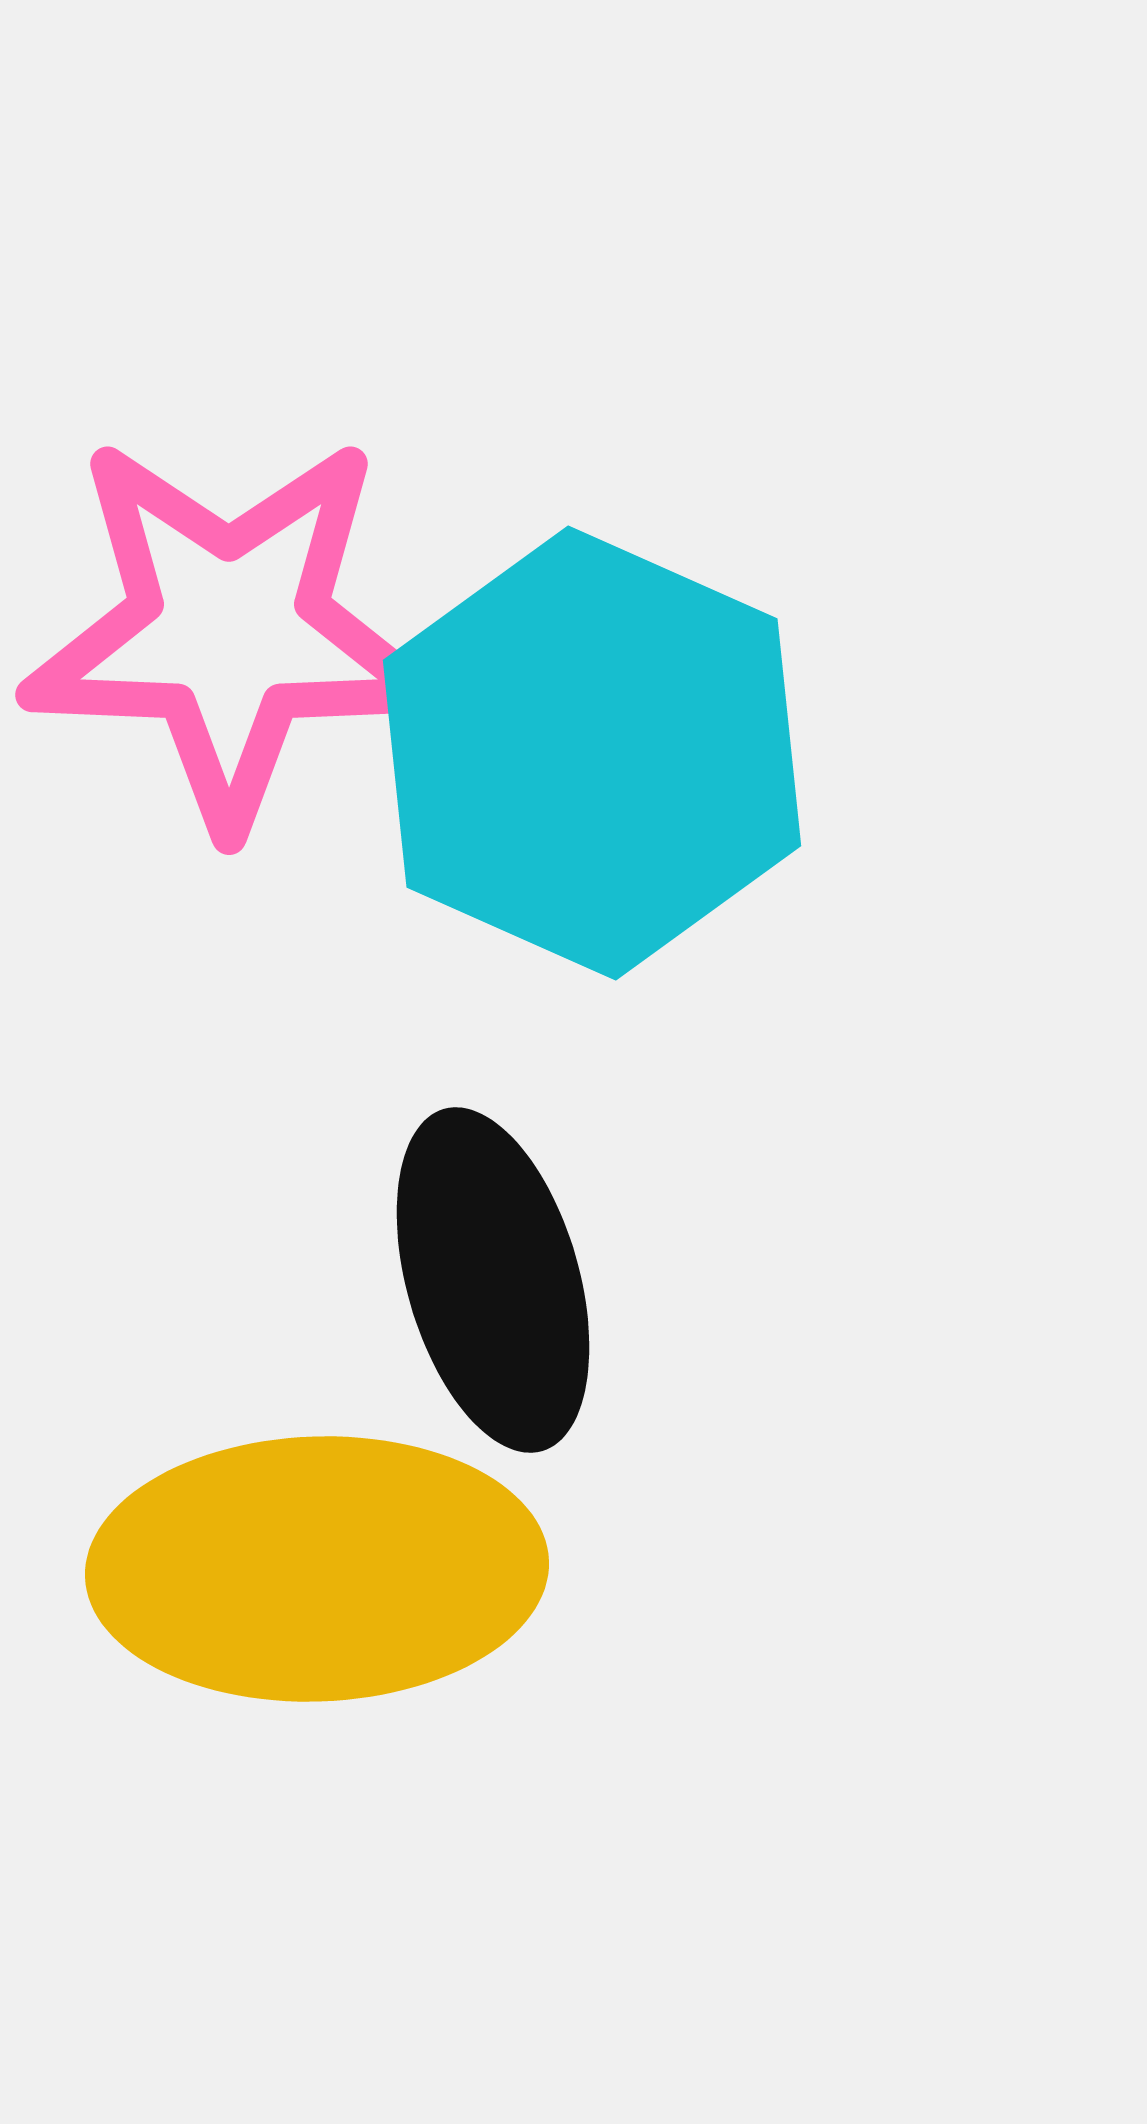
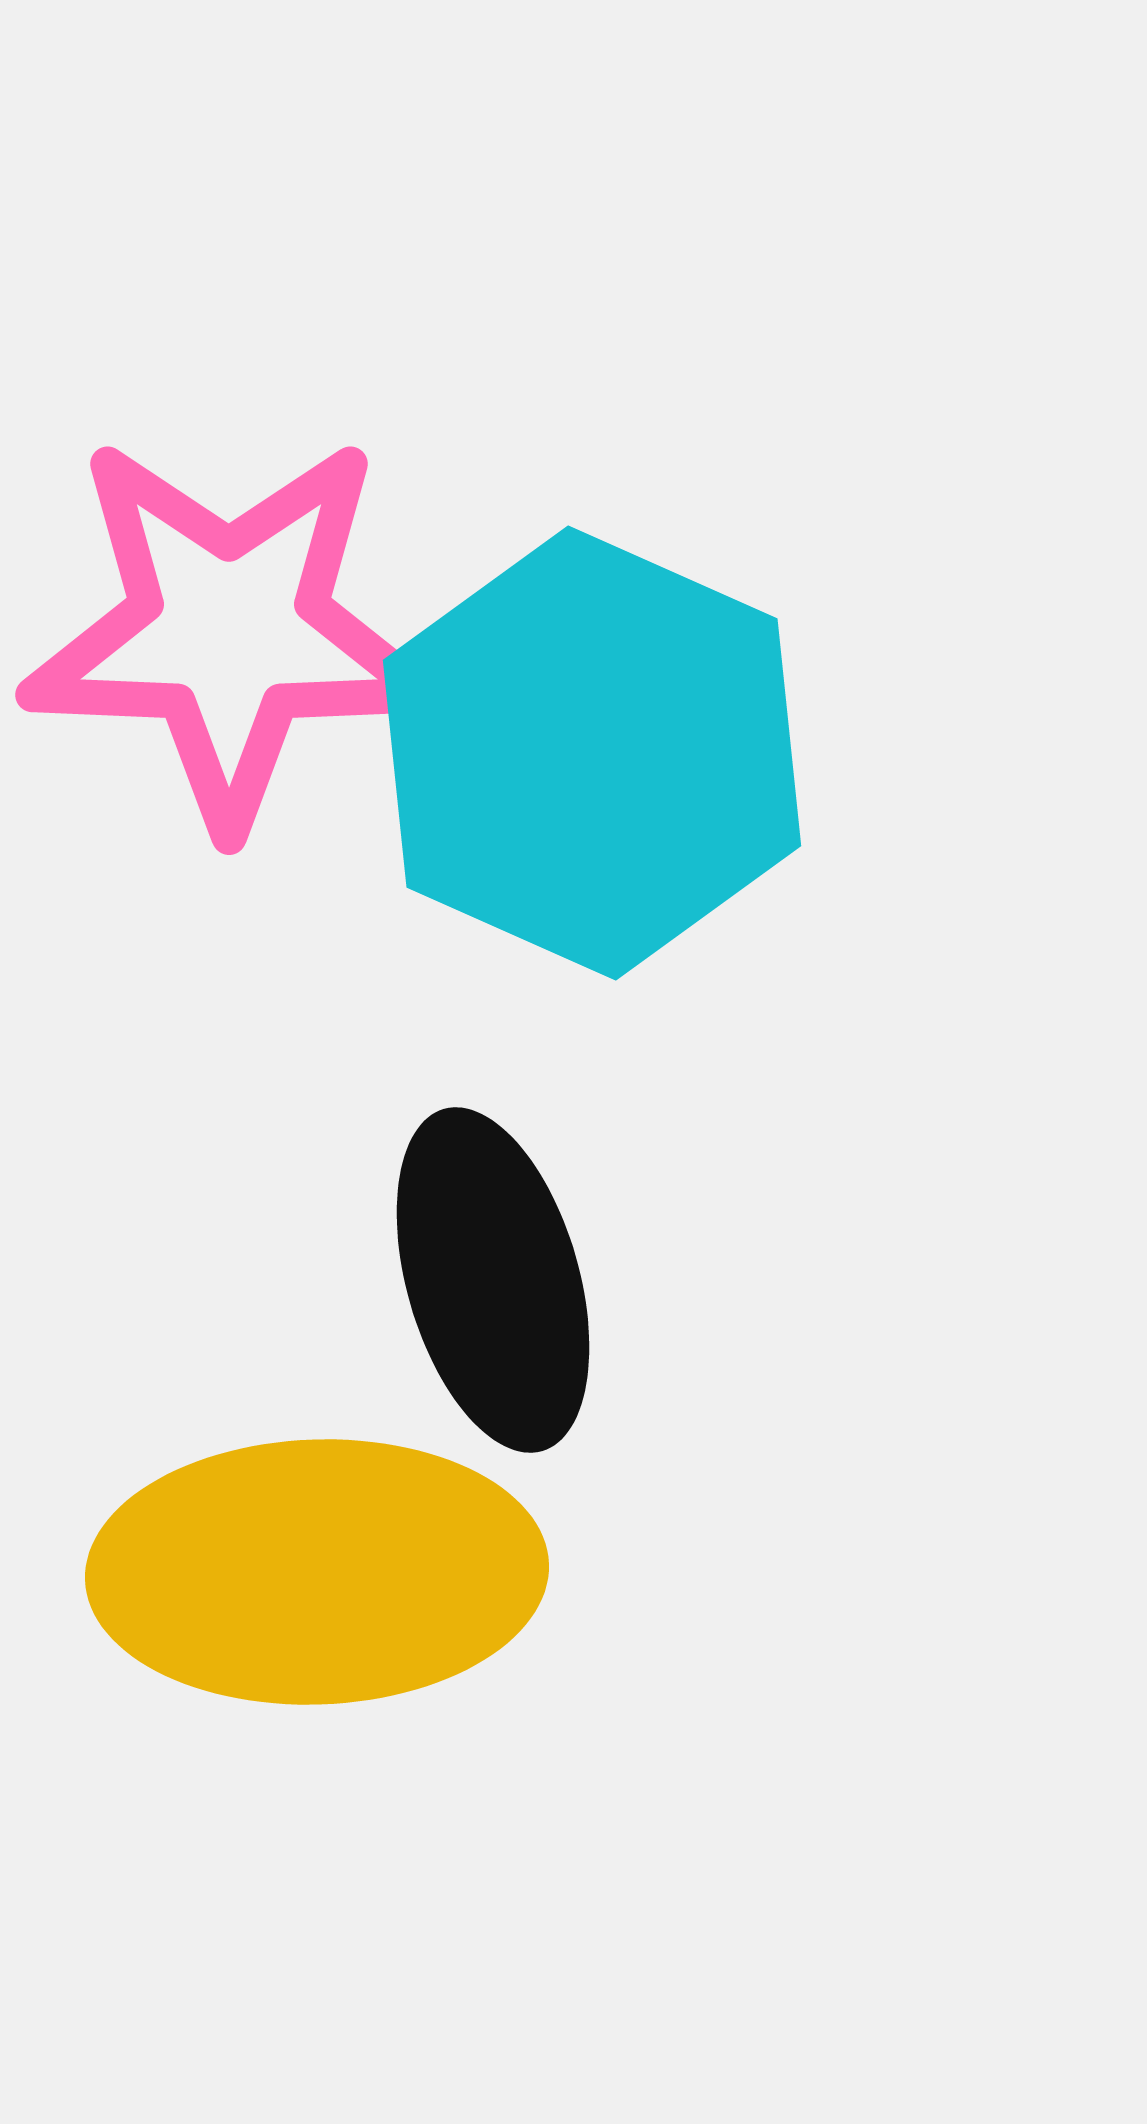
yellow ellipse: moved 3 px down
